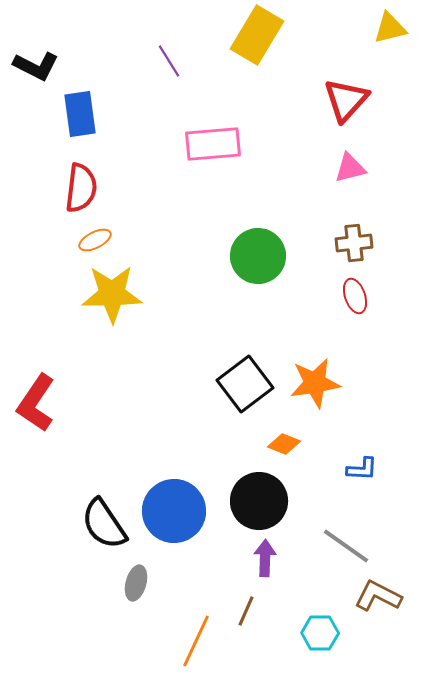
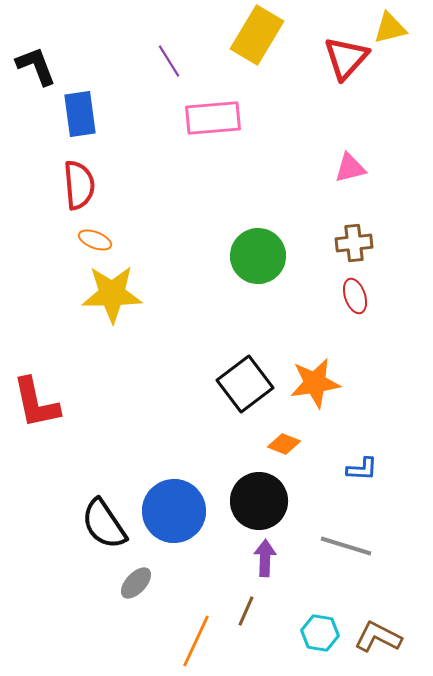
black L-shape: rotated 138 degrees counterclockwise
red triangle: moved 42 px up
pink rectangle: moved 26 px up
red semicircle: moved 2 px left, 3 px up; rotated 12 degrees counterclockwise
orange ellipse: rotated 48 degrees clockwise
red L-shape: rotated 46 degrees counterclockwise
gray line: rotated 18 degrees counterclockwise
gray ellipse: rotated 28 degrees clockwise
brown L-shape: moved 41 px down
cyan hexagon: rotated 9 degrees clockwise
